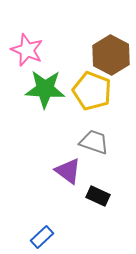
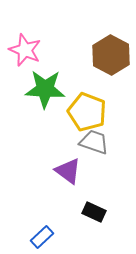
pink star: moved 2 px left
yellow pentagon: moved 5 px left, 21 px down
black rectangle: moved 4 px left, 16 px down
